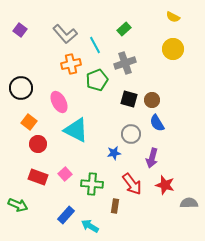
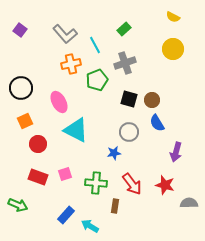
orange square: moved 4 px left, 1 px up; rotated 28 degrees clockwise
gray circle: moved 2 px left, 2 px up
purple arrow: moved 24 px right, 6 px up
pink square: rotated 24 degrees clockwise
green cross: moved 4 px right, 1 px up
